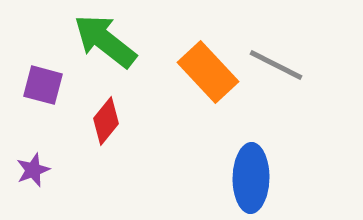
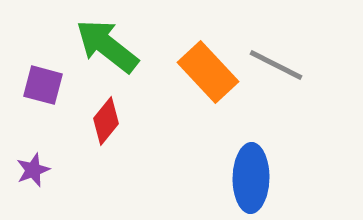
green arrow: moved 2 px right, 5 px down
